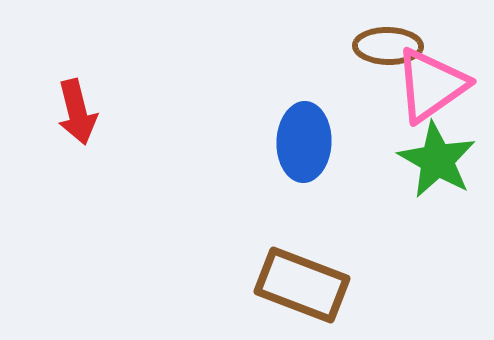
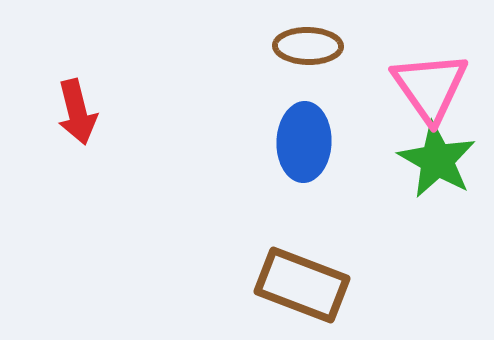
brown ellipse: moved 80 px left
pink triangle: moved 1 px left, 2 px down; rotated 30 degrees counterclockwise
